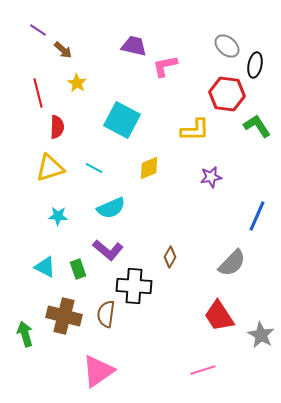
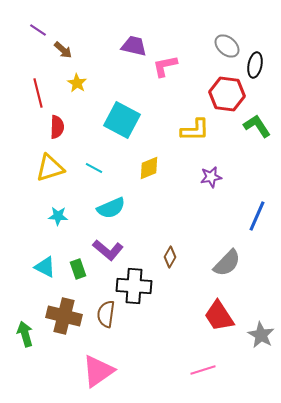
gray semicircle: moved 5 px left
